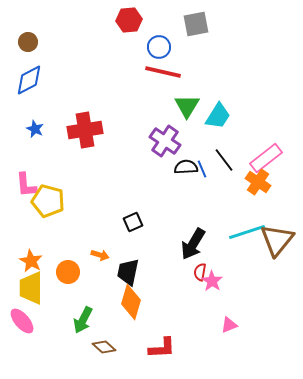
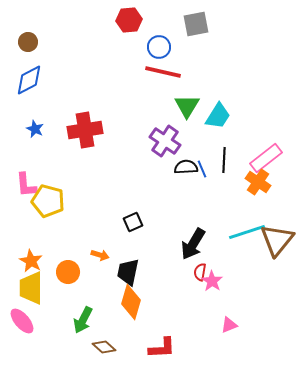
black line: rotated 40 degrees clockwise
